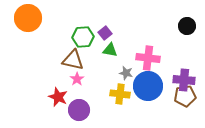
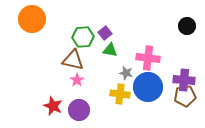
orange circle: moved 4 px right, 1 px down
pink star: moved 1 px down
blue circle: moved 1 px down
red star: moved 5 px left, 9 px down
